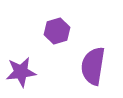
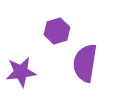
purple semicircle: moved 8 px left, 3 px up
